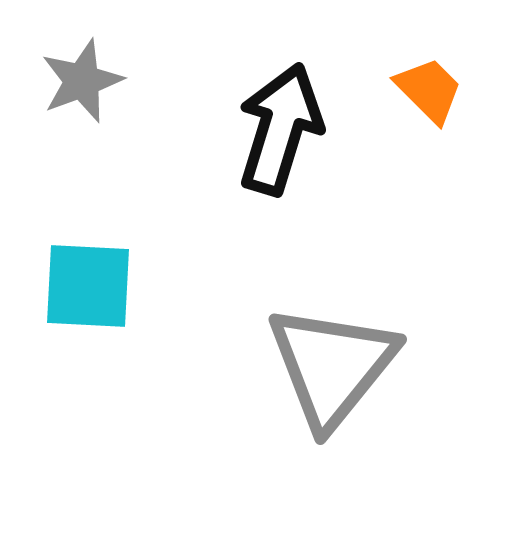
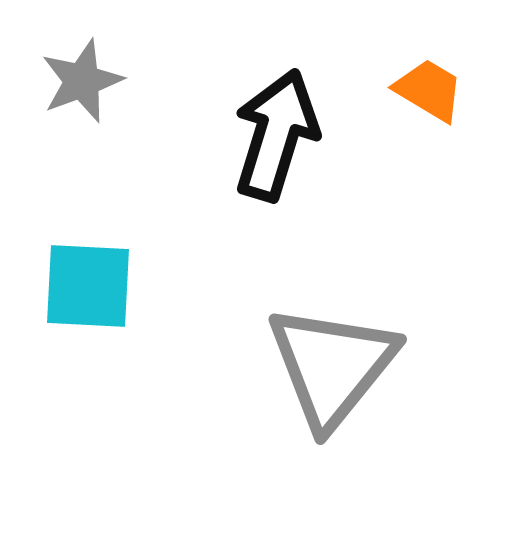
orange trapezoid: rotated 14 degrees counterclockwise
black arrow: moved 4 px left, 6 px down
